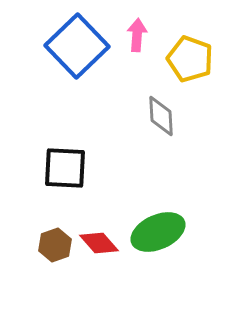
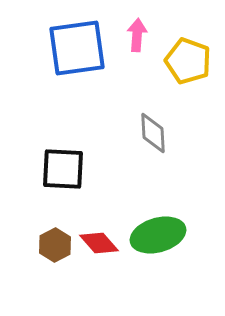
blue square: moved 2 px down; rotated 36 degrees clockwise
yellow pentagon: moved 2 px left, 2 px down
gray diamond: moved 8 px left, 17 px down
black square: moved 2 px left, 1 px down
green ellipse: moved 3 px down; rotated 8 degrees clockwise
brown hexagon: rotated 8 degrees counterclockwise
